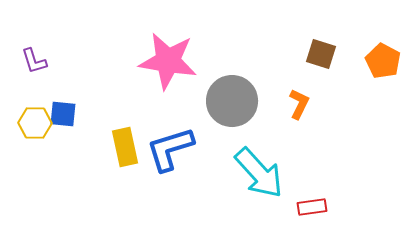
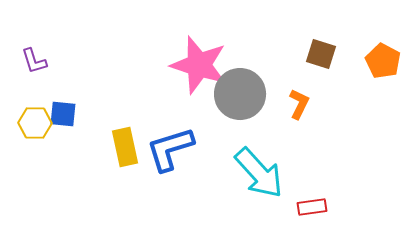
pink star: moved 31 px right, 4 px down; rotated 8 degrees clockwise
gray circle: moved 8 px right, 7 px up
